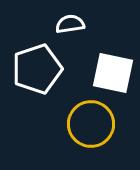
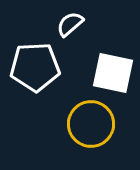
white semicircle: rotated 32 degrees counterclockwise
white pentagon: moved 2 px left, 2 px up; rotated 15 degrees clockwise
